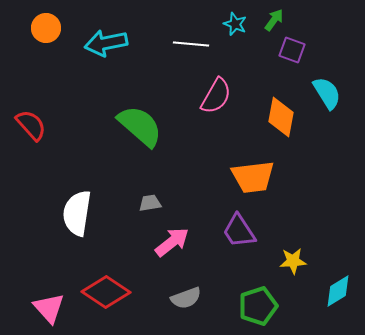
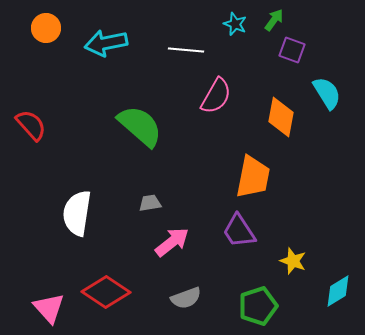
white line: moved 5 px left, 6 px down
orange trapezoid: rotated 72 degrees counterclockwise
yellow star: rotated 24 degrees clockwise
